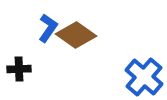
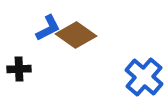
blue L-shape: rotated 28 degrees clockwise
